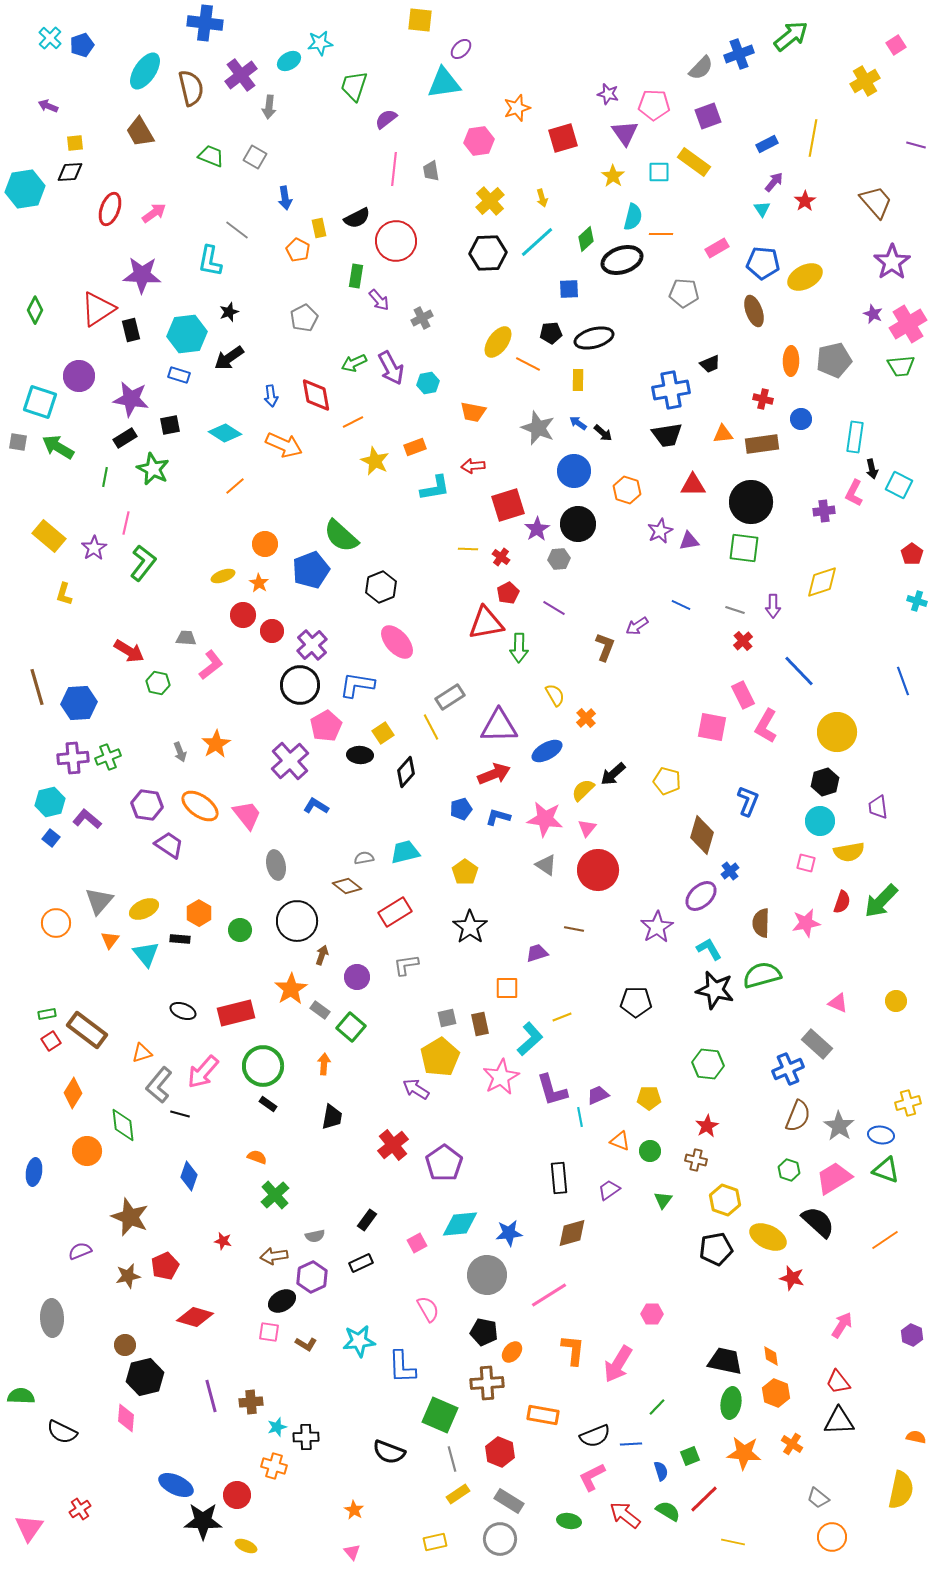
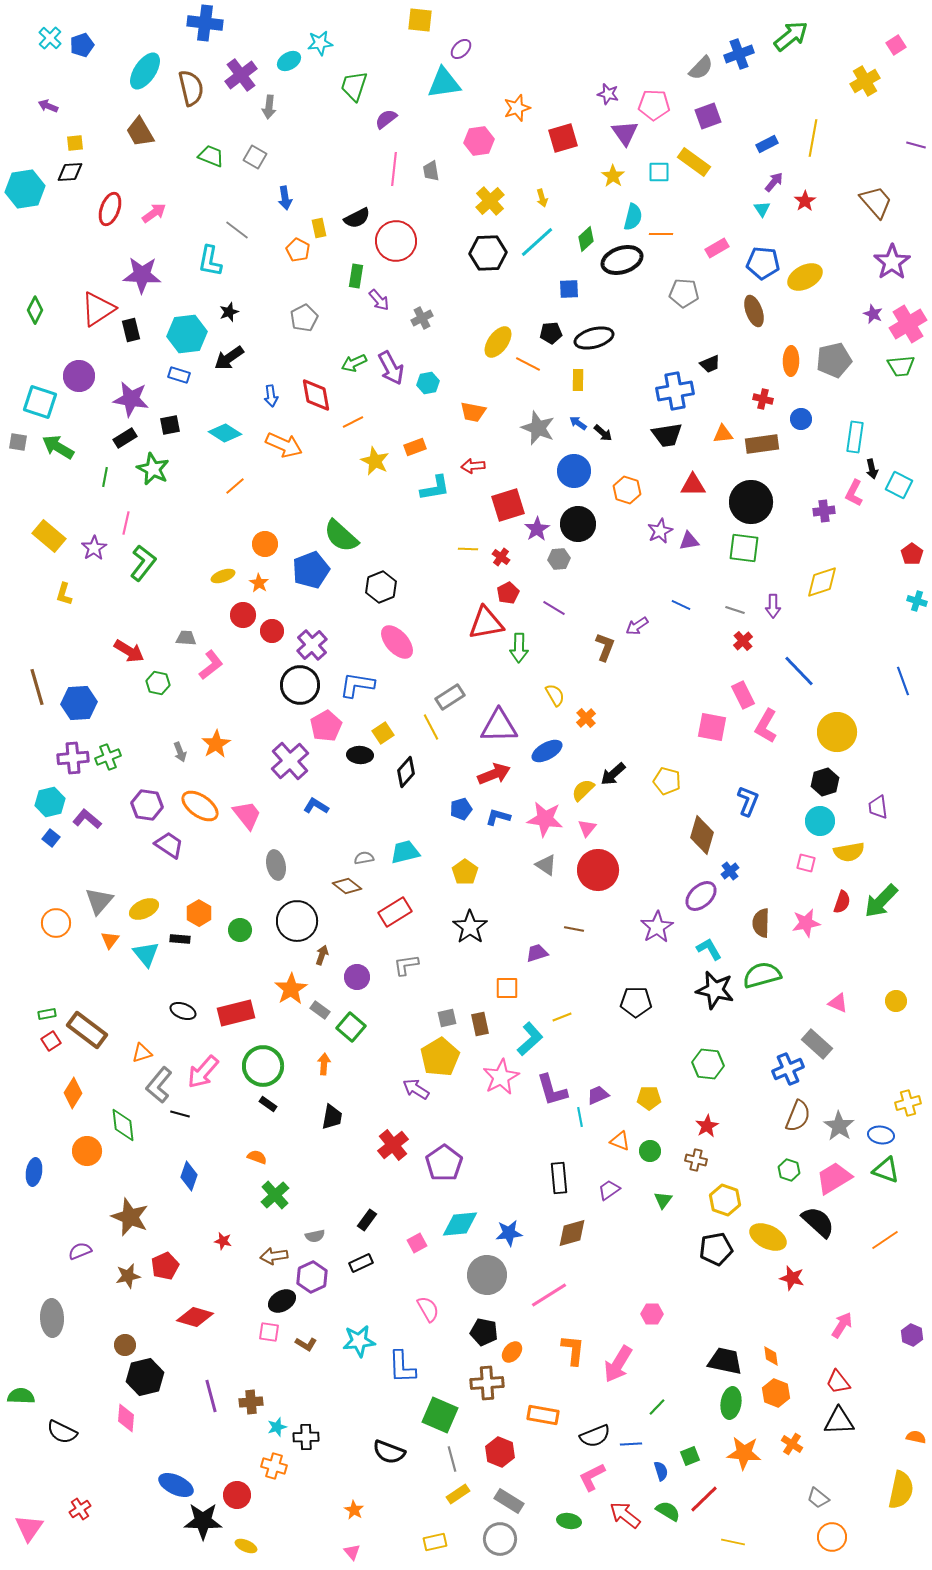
blue cross at (671, 390): moved 4 px right, 1 px down
